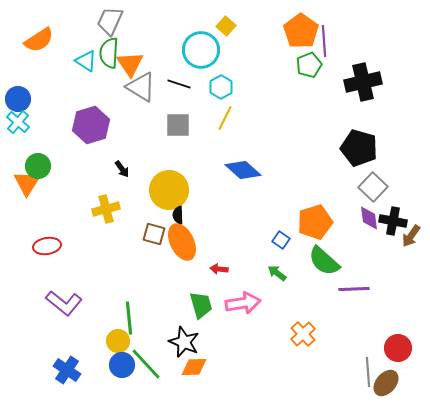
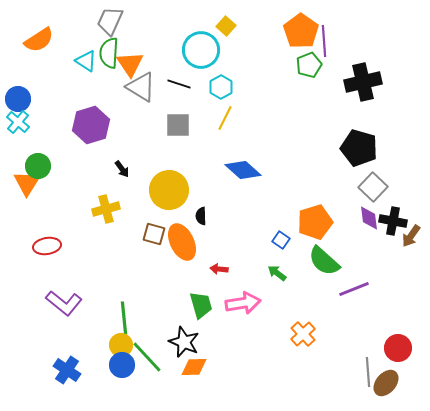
black semicircle at (178, 215): moved 23 px right, 1 px down
purple line at (354, 289): rotated 20 degrees counterclockwise
green line at (129, 318): moved 5 px left
yellow circle at (118, 341): moved 3 px right, 4 px down
green line at (146, 364): moved 1 px right, 7 px up
